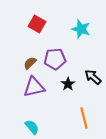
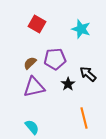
black arrow: moved 5 px left, 3 px up
